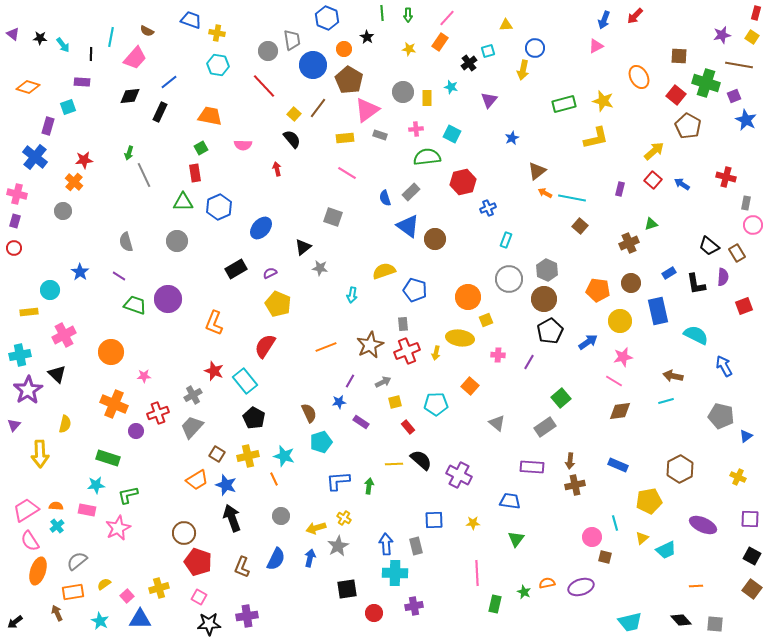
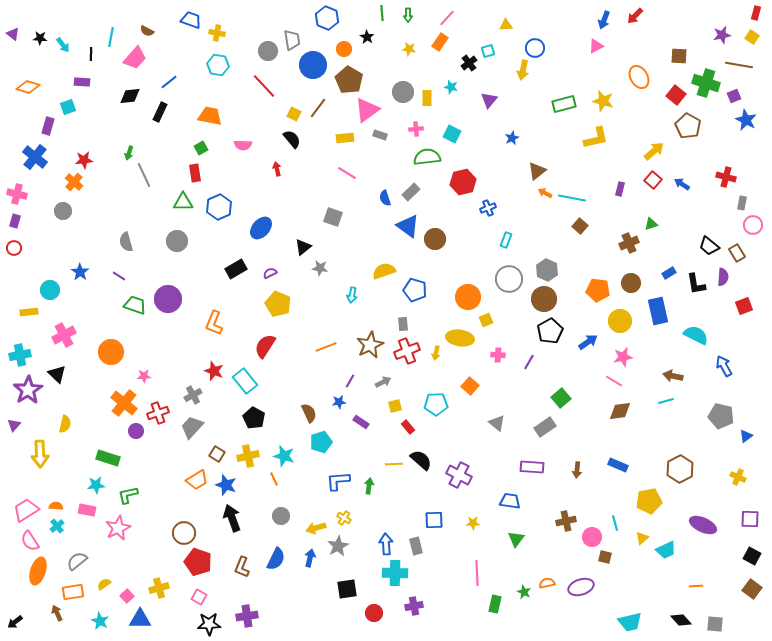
yellow square at (294, 114): rotated 16 degrees counterclockwise
gray rectangle at (746, 203): moved 4 px left
yellow square at (395, 402): moved 4 px down
orange cross at (114, 404): moved 10 px right, 1 px up; rotated 16 degrees clockwise
brown arrow at (570, 461): moved 7 px right, 9 px down
brown cross at (575, 485): moved 9 px left, 36 px down
